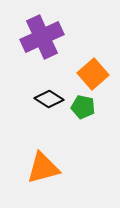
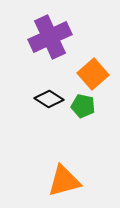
purple cross: moved 8 px right
green pentagon: moved 1 px up
orange triangle: moved 21 px right, 13 px down
